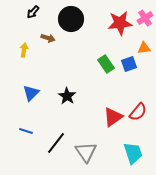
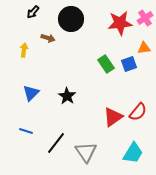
cyan trapezoid: rotated 50 degrees clockwise
